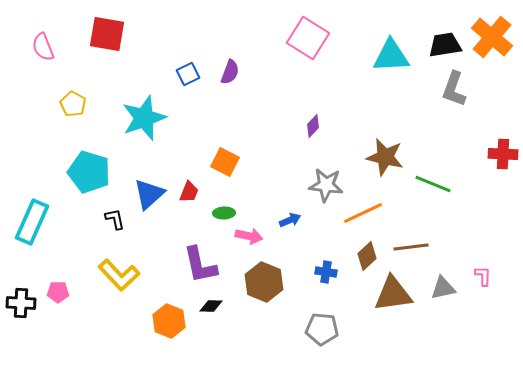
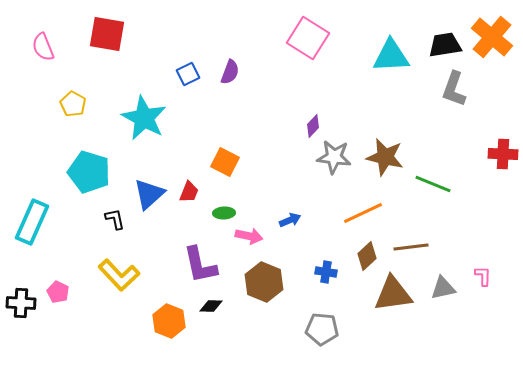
cyan star: rotated 24 degrees counterclockwise
gray star: moved 8 px right, 28 px up
pink pentagon: rotated 25 degrees clockwise
